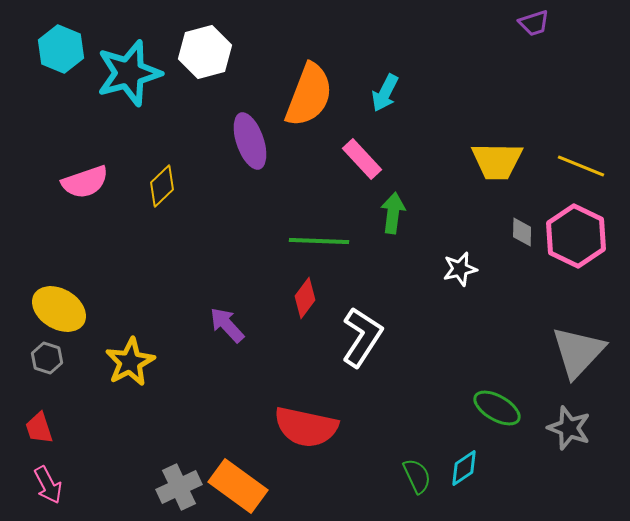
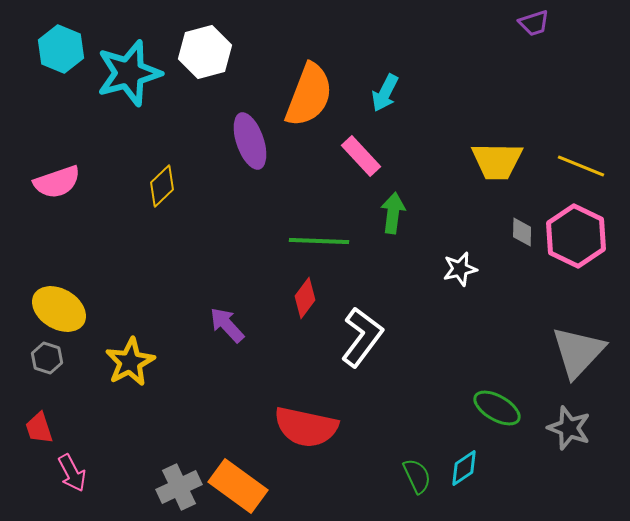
pink rectangle: moved 1 px left, 3 px up
pink semicircle: moved 28 px left
white L-shape: rotated 4 degrees clockwise
pink arrow: moved 24 px right, 12 px up
